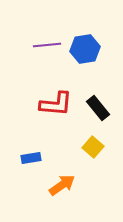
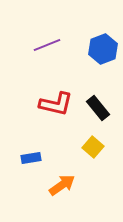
purple line: rotated 16 degrees counterclockwise
blue hexagon: moved 18 px right; rotated 12 degrees counterclockwise
red L-shape: rotated 8 degrees clockwise
